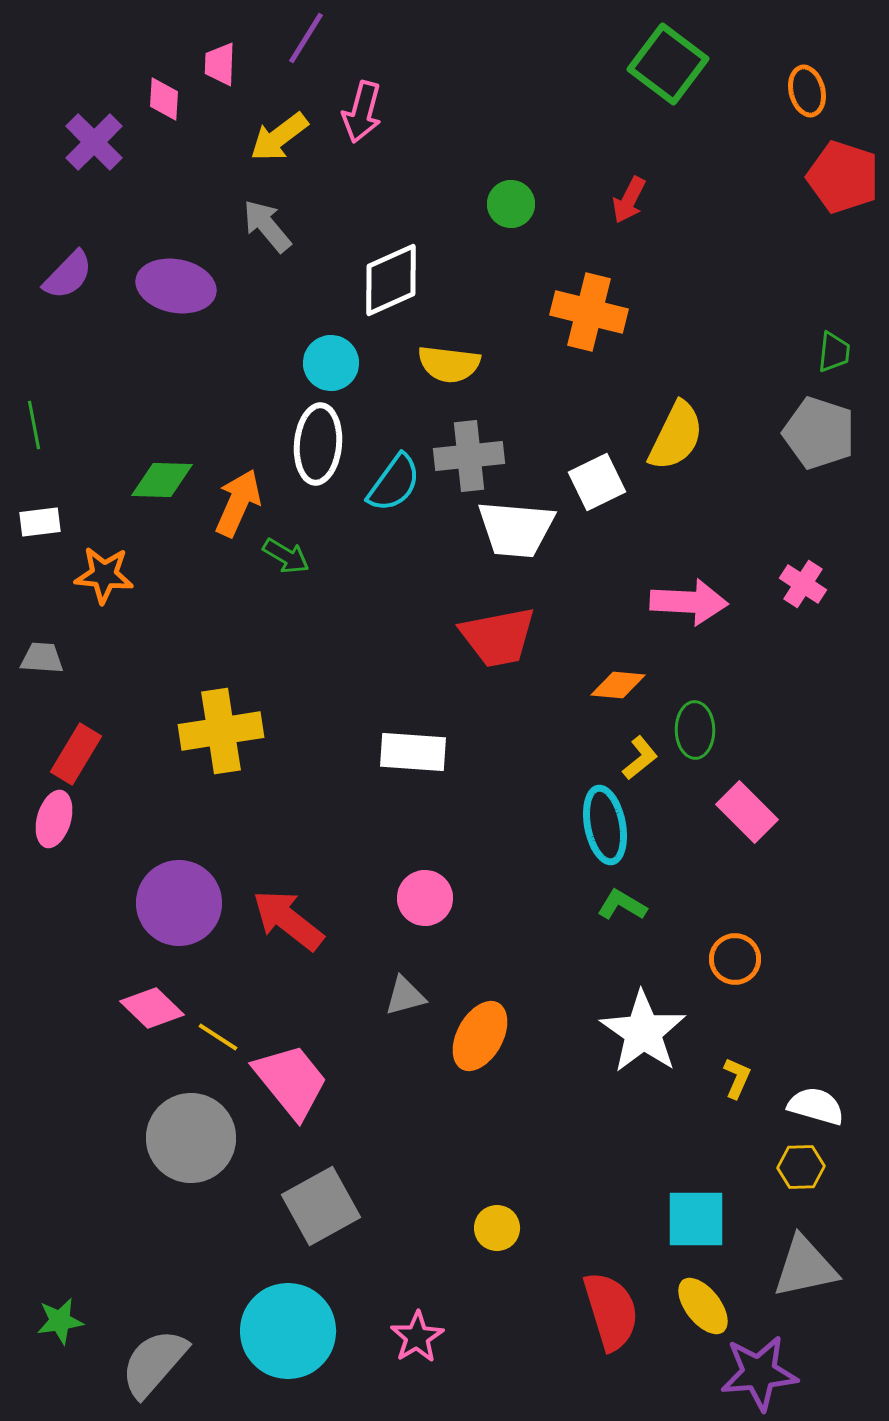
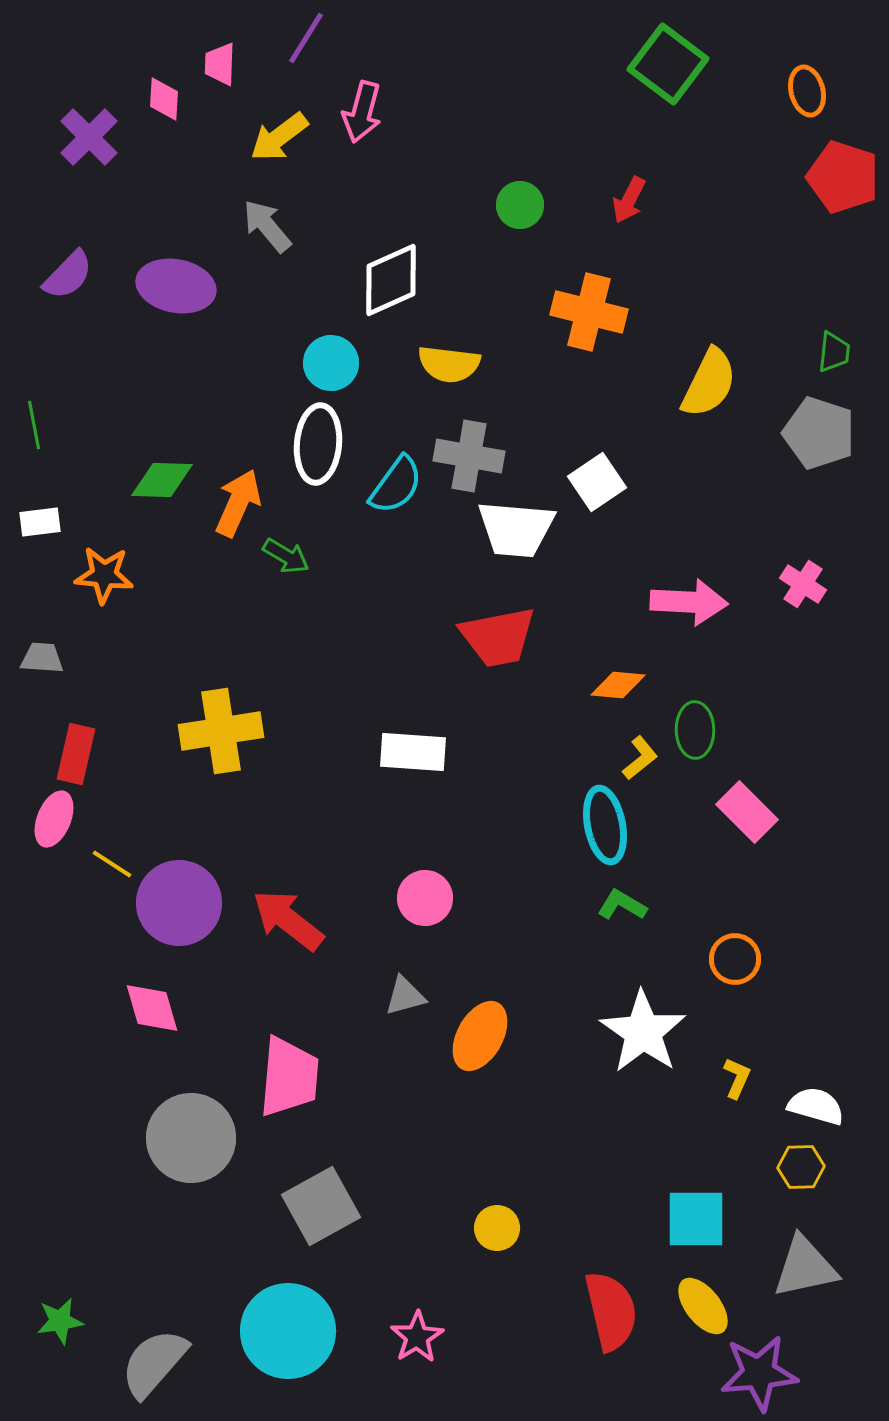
purple cross at (94, 142): moved 5 px left, 5 px up
green circle at (511, 204): moved 9 px right, 1 px down
yellow semicircle at (676, 436): moved 33 px right, 53 px up
gray cross at (469, 456): rotated 16 degrees clockwise
white square at (597, 482): rotated 8 degrees counterclockwise
cyan semicircle at (394, 483): moved 2 px right, 2 px down
red rectangle at (76, 754): rotated 18 degrees counterclockwise
pink ellipse at (54, 819): rotated 6 degrees clockwise
pink diamond at (152, 1008): rotated 30 degrees clockwise
yellow line at (218, 1037): moved 106 px left, 173 px up
pink trapezoid at (291, 1081): moved 2 px left, 4 px up; rotated 44 degrees clockwise
red semicircle at (611, 1311): rotated 4 degrees clockwise
